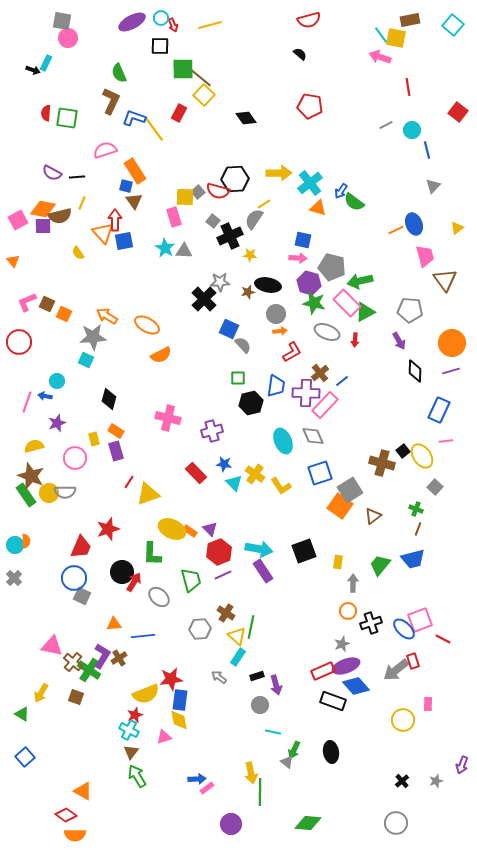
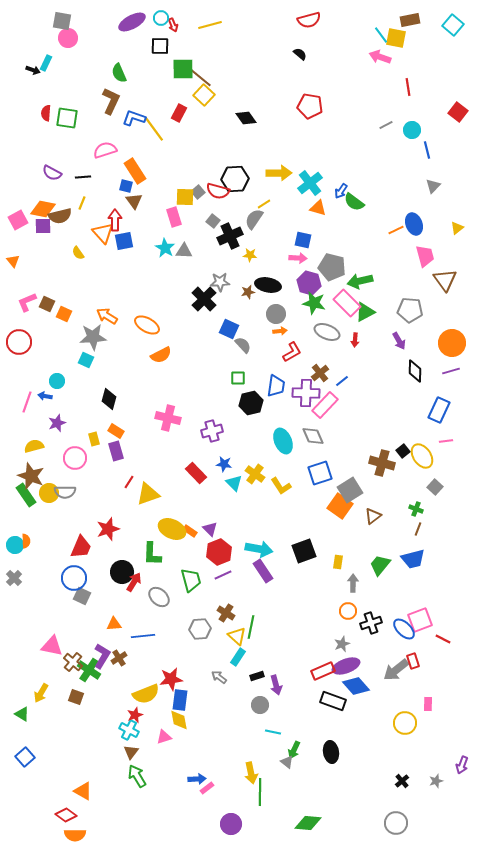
black line at (77, 177): moved 6 px right
yellow circle at (403, 720): moved 2 px right, 3 px down
